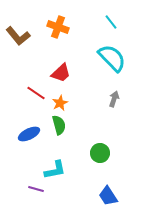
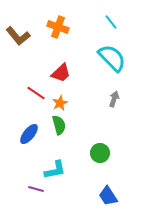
blue ellipse: rotated 25 degrees counterclockwise
